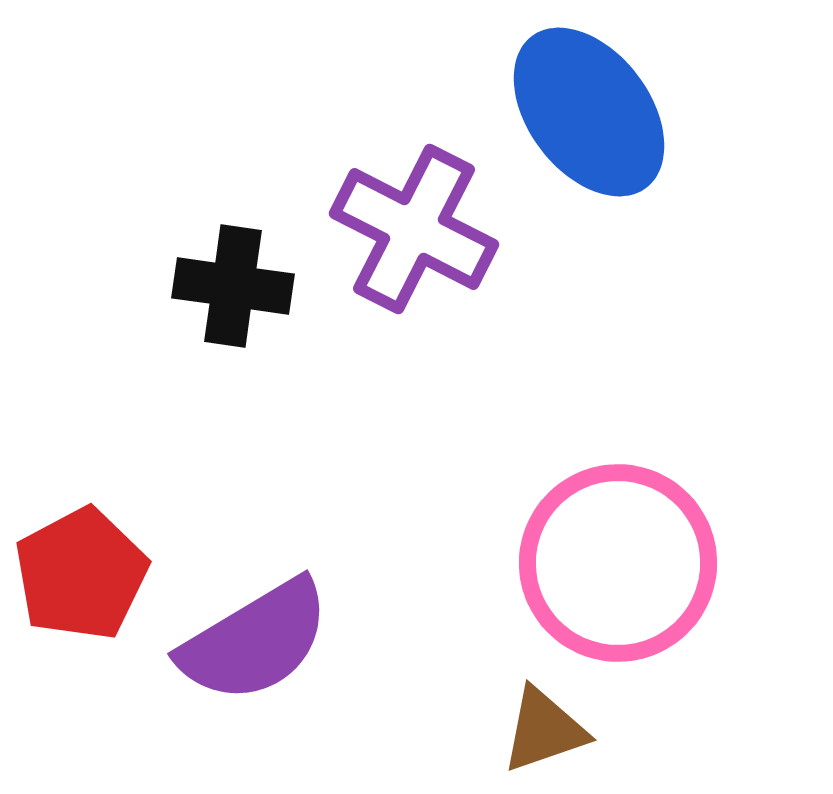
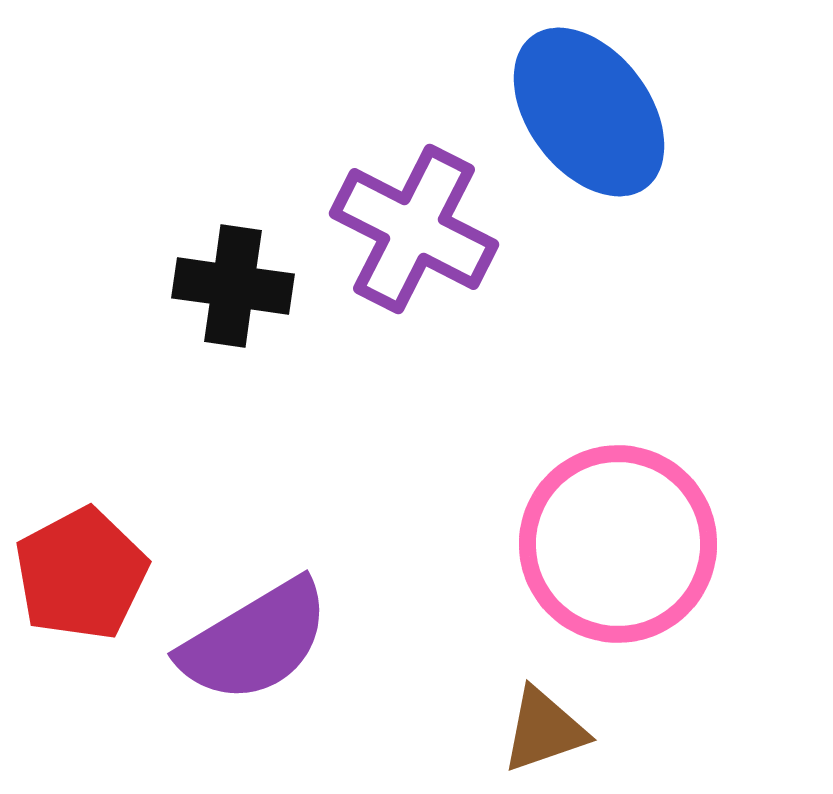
pink circle: moved 19 px up
